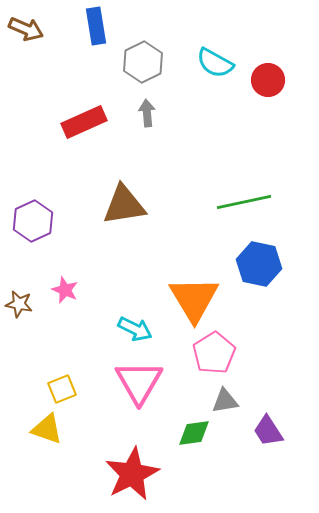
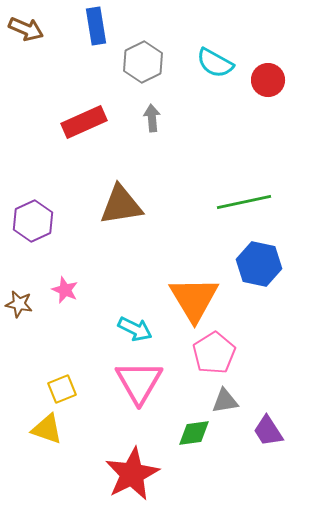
gray arrow: moved 5 px right, 5 px down
brown triangle: moved 3 px left
